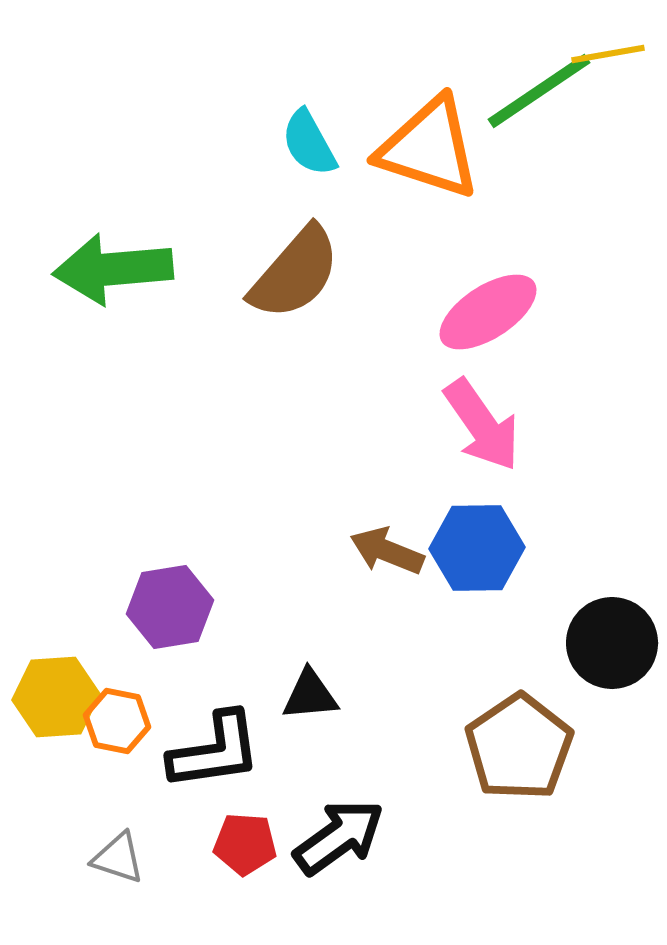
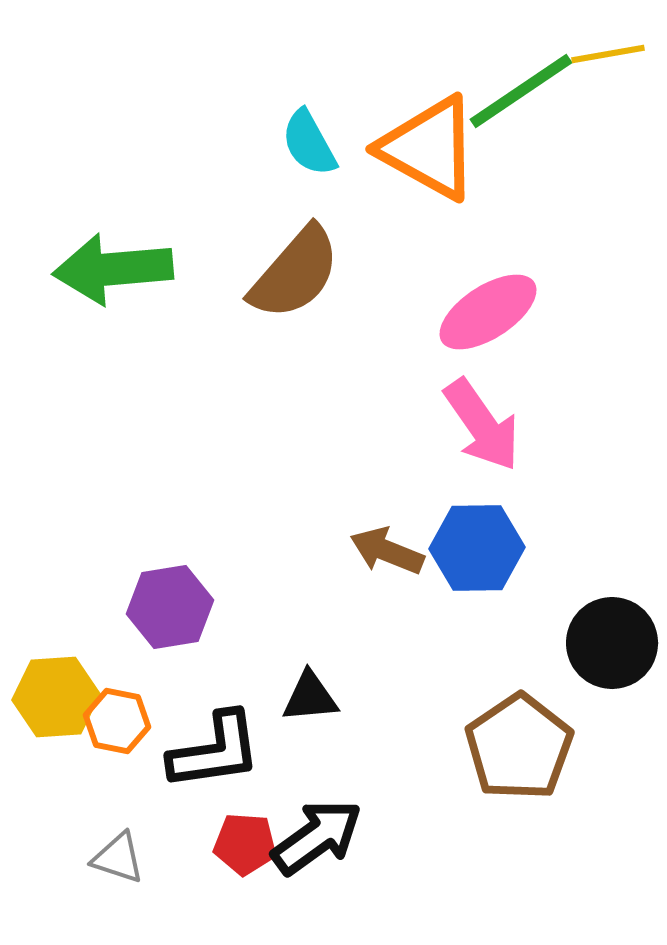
green line: moved 18 px left
orange triangle: rotated 11 degrees clockwise
black triangle: moved 2 px down
black arrow: moved 22 px left
